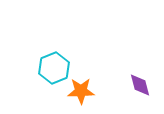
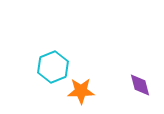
cyan hexagon: moved 1 px left, 1 px up
